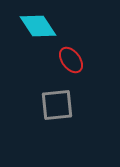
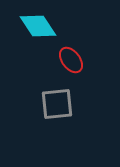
gray square: moved 1 px up
